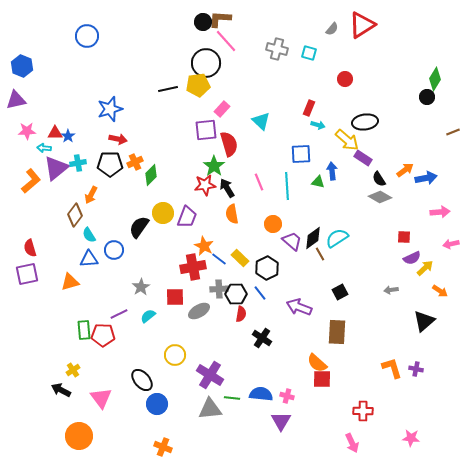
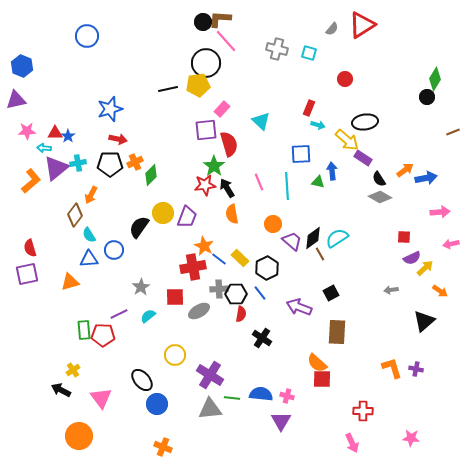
black square at (340, 292): moved 9 px left, 1 px down
